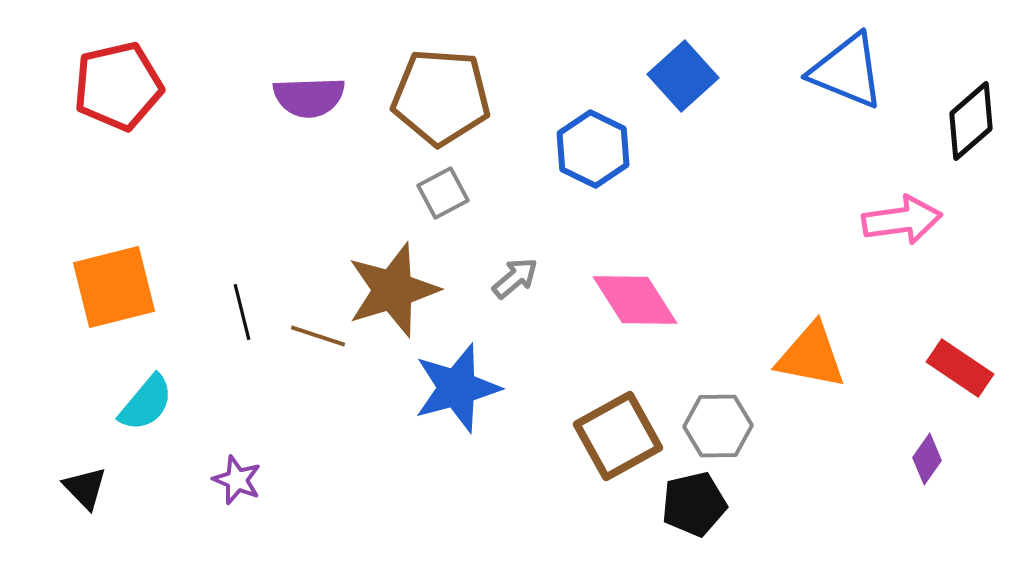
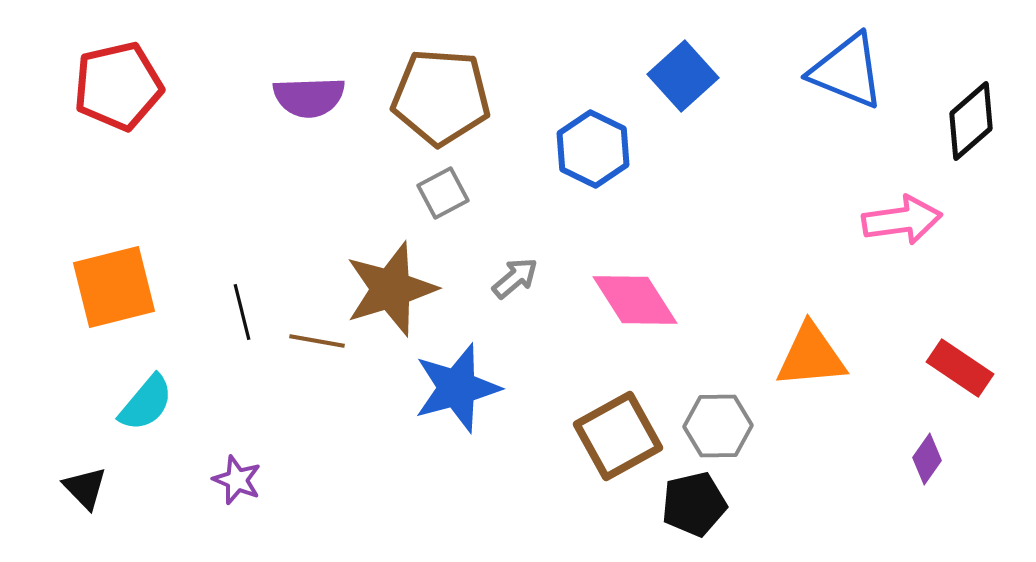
brown star: moved 2 px left, 1 px up
brown line: moved 1 px left, 5 px down; rotated 8 degrees counterclockwise
orange triangle: rotated 16 degrees counterclockwise
